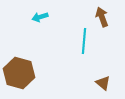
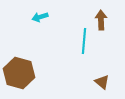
brown arrow: moved 1 px left, 3 px down; rotated 18 degrees clockwise
brown triangle: moved 1 px left, 1 px up
